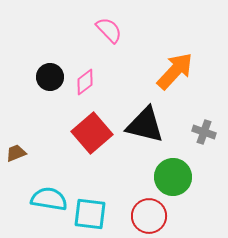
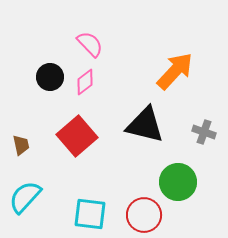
pink semicircle: moved 19 px left, 14 px down
red square: moved 15 px left, 3 px down
brown trapezoid: moved 5 px right, 8 px up; rotated 100 degrees clockwise
green circle: moved 5 px right, 5 px down
cyan semicircle: moved 24 px left, 2 px up; rotated 57 degrees counterclockwise
red circle: moved 5 px left, 1 px up
